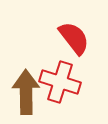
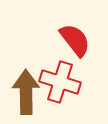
red semicircle: moved 1 px right, 2 px down
